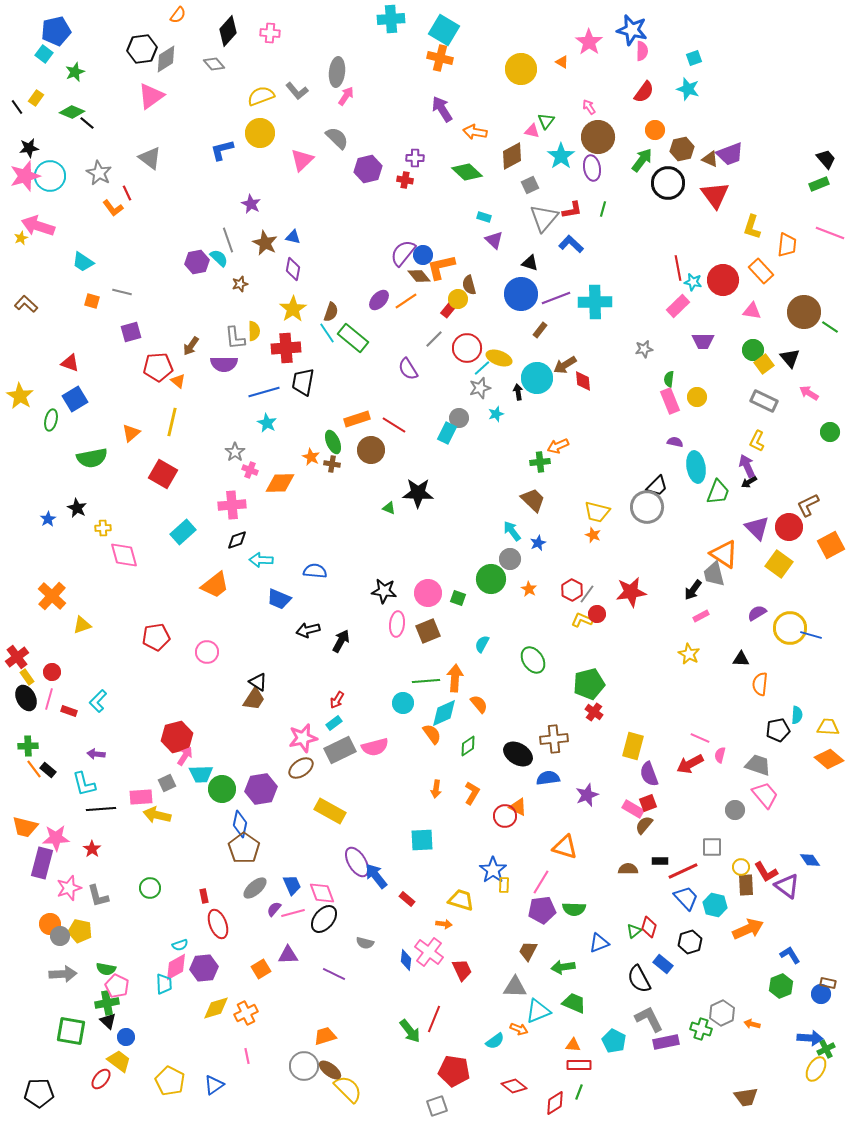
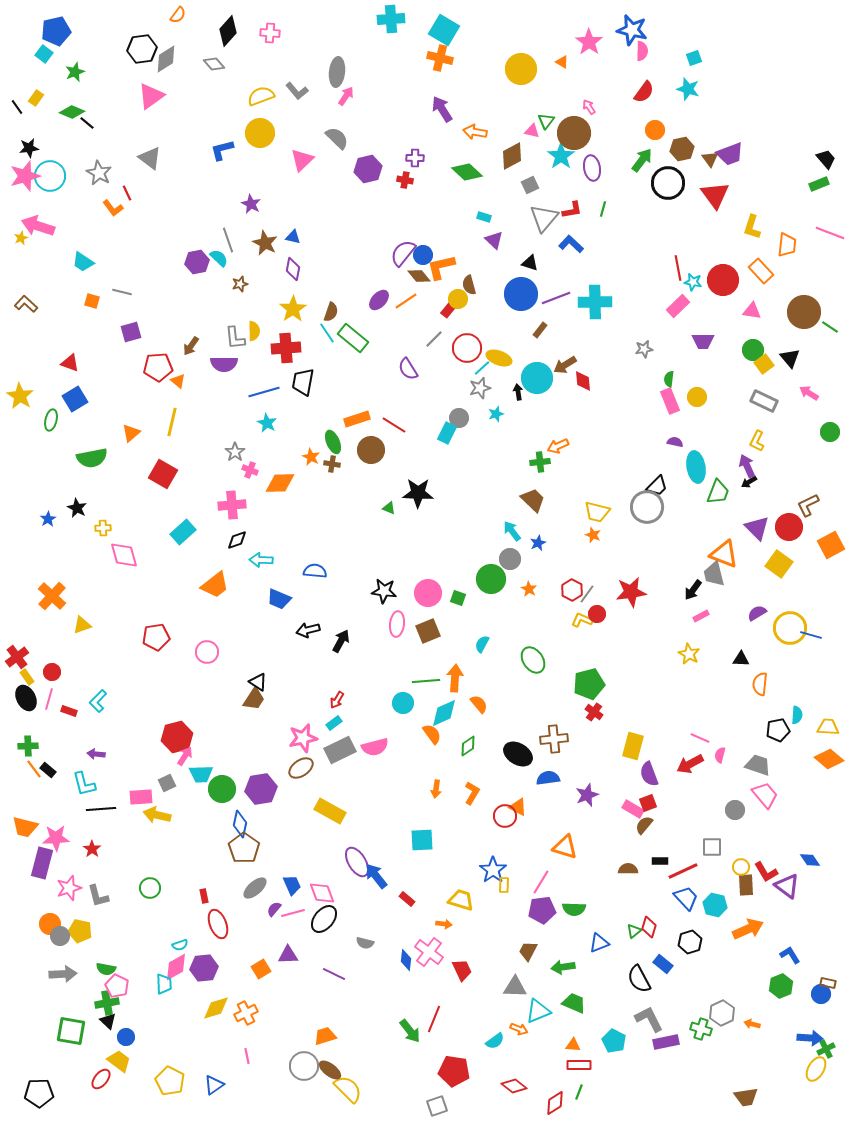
brown circle at (598, 137): moved 24 px left, 4 px up
brown triangle at (710, 159): rotated 30 degrees clockwise
orange triangle at (724, 554): rotated 12 degrees counterclockwise
